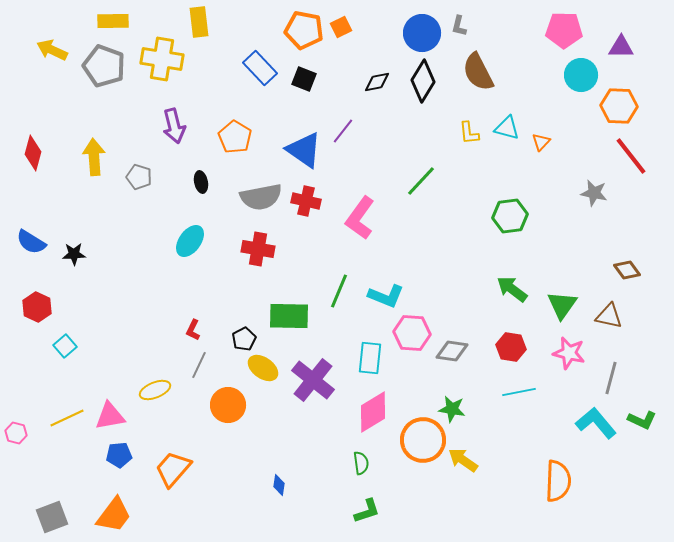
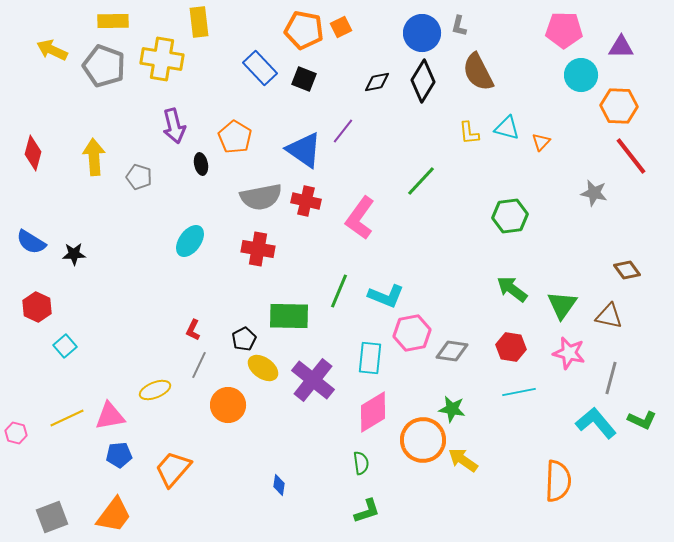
black ellipse at (201, 182): moved 18 px up
pink hexagon at (412, 333): rotated 15 degrees counterclockwise
